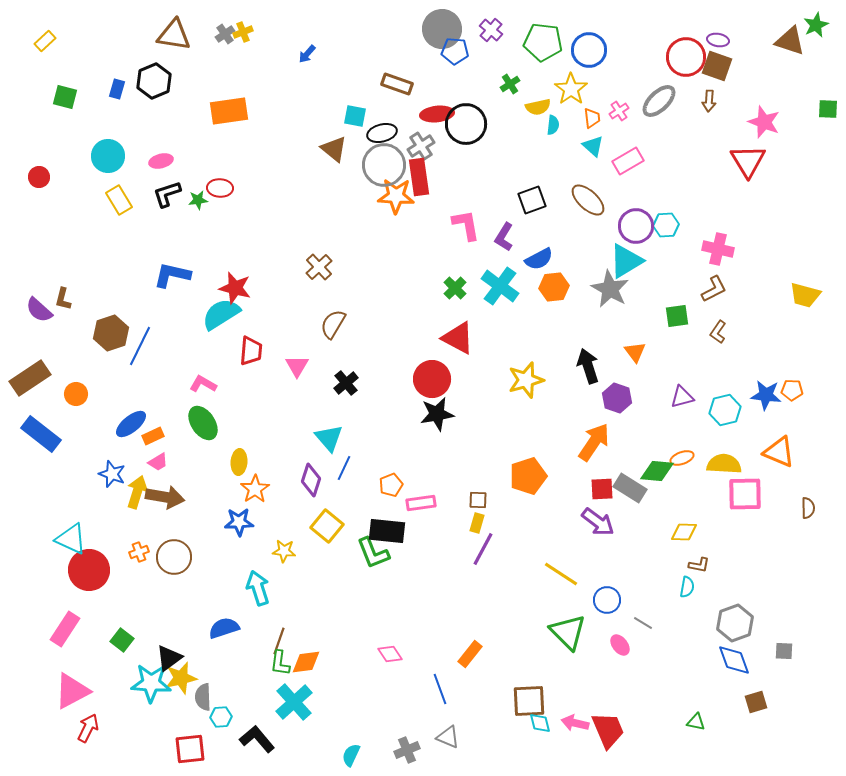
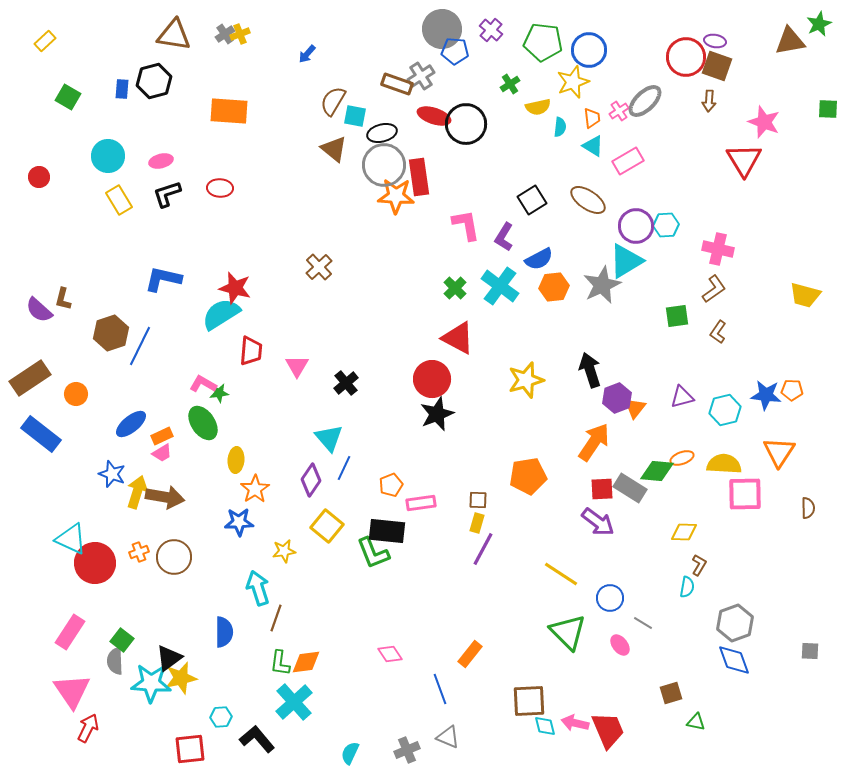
green star at (816, 25): moved 3 px right, 1 px up
yellow cross at (243, 32): moved 3 px left, 2 px down
purple ellipse at (718, 40): moved 3 px left, 1 px down
brown triangle at (790, 41): rotated 28 degrees counterclockwise
black hexagon at (154, 81): rotated 8 degrees clockwise
blue rectangle at (117, 89): moved 5 px right; rotated 12 degrees counterclockwise
yellow star at (571, 89): moved 2 px right, 7 px up; rotated 16 degrees clockwise
green square at (65, 97): moved 3 px right; rotated 15 degrees clockwise
gray ellipse at (659, 101): moved 14 px left
orange rectangle at (229, 111): rotated 12 degrees clockwise
red ellipse at (437, 114): moved 3 px left, 2 px down; rotated 24 degrees clockwise
cyan semicircle at (553, 125): moved 7 px right, 2 px down
gray cross at (421, 146): moved 70 px up
cyan triangle at (593, 146): rotated 10 degrees counterclockwise
red triangle at (748, 161): moved 4 px left, 1 px up
green star at (198, 200): moved 21 px right, 193 px down
black square at (532, 200): rotated 12 degrees counterclockwise
brown ellipse at (588, 200): rotated 9 degrees counterclockwise
blue L-shape at (172, 275): moved 9 px left, 4 px down
gray star at (610, 289): moved 8 px left, 4 px up; rotated 18 degrees clockwise
brown L-shape at (714, 289): rotated 8 degrees counterclockwise
brown semicircle at (333, 324): moved 223 px up
orange triangle at (635, 352): moved 56 px down; rotated 15 degrees clockwise
black arrow at (588, 366): moved 2 px right, 4 px down
purple hexagon at (617, 398): rotated 20 degrees clockwise
black star at (437, 414): rotated 12 degrees counterclockwise
orange rectangle at (153, 436): moved 9 px right
orange triangle at (779, 452): rotated 40 degrees clockwise
pink trapezoid at (158, 462): moved 4 px right, 9 px up
yellow ellipse at (239, 462): moved 3 px left, 2 px up
orange pentagon at (528, 476): rotated 9 degrees clockwise
purple diamond at (311, 480): rotated 16 degrees clockwise
yellow star at (284, 551): rotated 15 degrees counterclockwise
brown L-shape at (699, 565): rotated 70 degrees counterclockwise
red circle at (89, 570): moved 6 px right, 7 px up
blue circle at (607, 600): moved 3 px right, 2 px up
blue semicircle at (224, 628): moved 4 px down; rotated 108 degrees clockwise
pink rectangle at (65, 629): moved 5 px right, 3 px down
brown line at (279, 641): moved 3 px left, 23 px up
gray square at (784, 651): moved 26 px right
pink triangle at (72, 691): rotated 36 degrees counterclockwise
gray semicircle at (203, 697): moved 88 px left, 36 px up
brown square at (756, 702): moved 85 px left, 9 px up
cyan diamond at (540, 723): moved 5 px right, 3 px down
cyan semicircle at (351, 755): moved 1 px left, 2 px up
